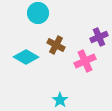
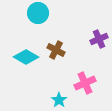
purple cross: moved 2 px down
brown cross: moved 5 px down
pink cross: moved 22 px down
cyan star: moved 1 px left
